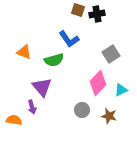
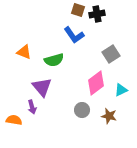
blue L-shape: moved 5 px right, 4 px up
pink diamond: moved 2 px left; rotated 10 degrees clockwise
